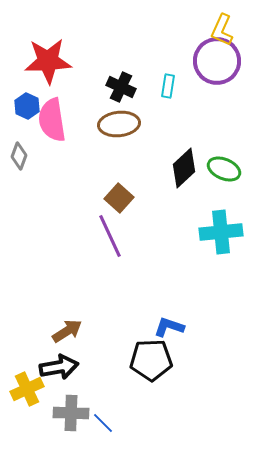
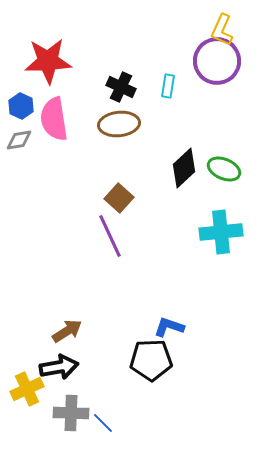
blue hexagon: moved 6 px left
pink semicircle: moved 2 px right, 1 px up
gray diamond: moved 16 px up; rotated 60 degrees clockwise
